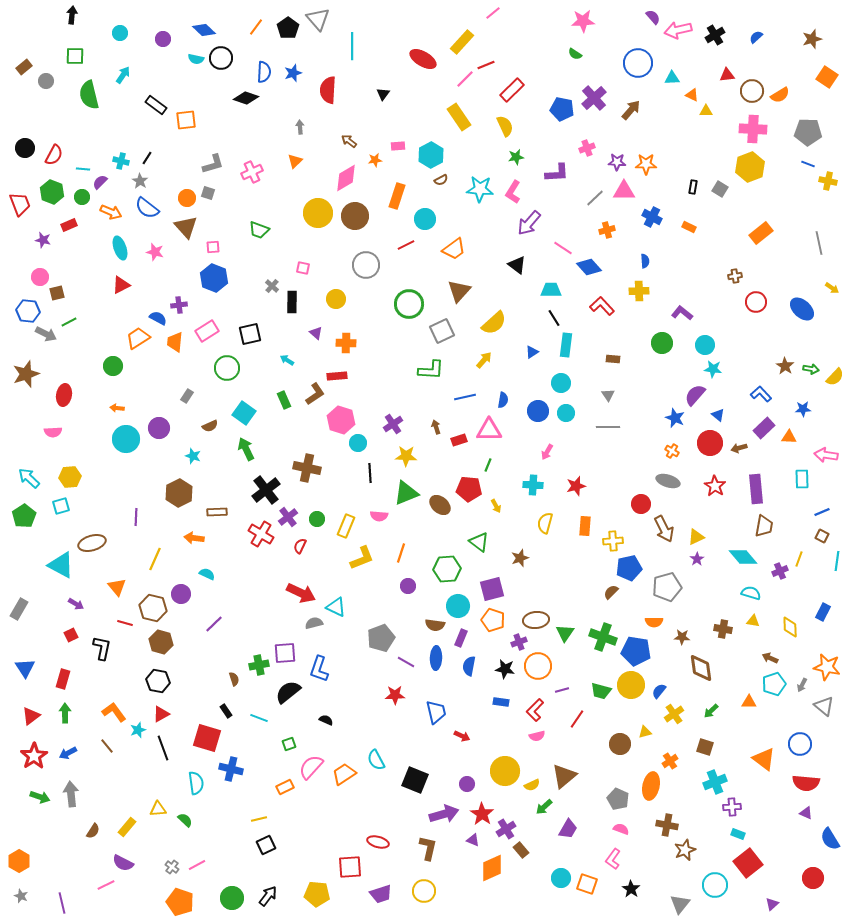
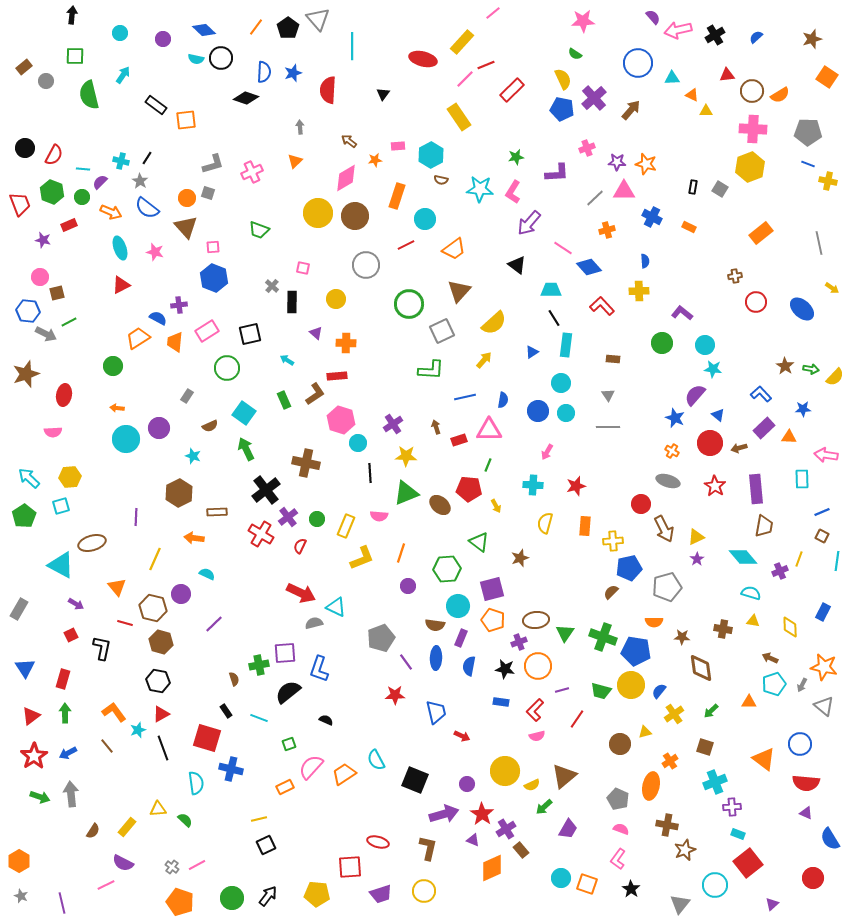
red ellipse at (423, 59): rotated 16 degrees counterclockwise
yellow semicircle at (505, 126): moved 58 px right, 47 px up
orange star at (646, 164): rotated 15 degrees clockwise
brown semicircle at (441, 180): rotated 40 degrees clockwise
brown cross at (307, 468): moved 1 px left, 5 px up
purple line at (406, 662): rotated 24 degrees clockwise
orange star at (827, 667): moved 3 px left
pink L-shape at (613, 859): moved 5 px right
